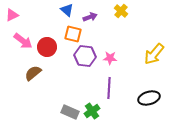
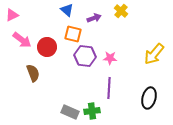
purple arrow: moved 4 px right, 1 px down
pink arrow: moved 1 px left, 1 px up
brown semicircle: rotated 108 degrees clockwise
black ellipse: rotated 60 degrees counterclockwise
green cross: rotated 28 degrees clockwise
